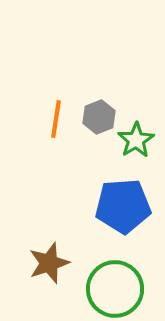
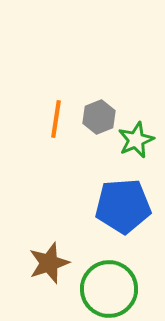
green star: rotated 9 degrees clockwise
green circle: moved 6 px left
